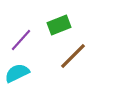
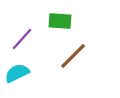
green rectangle: moved 1 px right, 4 px up; rotated 25 degrees clockwise
purple line: moved 1 px right, 1 px up
